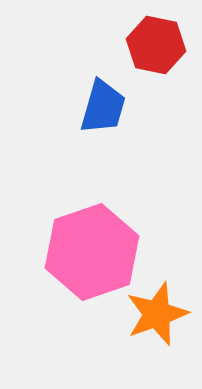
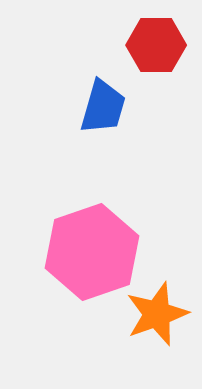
red hexagon: rotated 12 degrees counterclockwise
